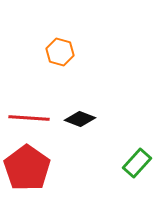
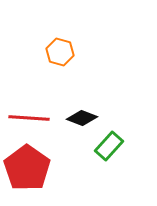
black diamond: moved 2 px right, 1 px up
green rectangle: moved 28 px left, 17 px up
